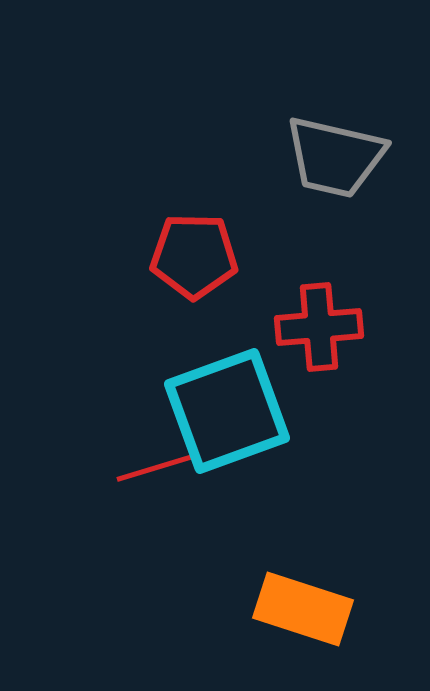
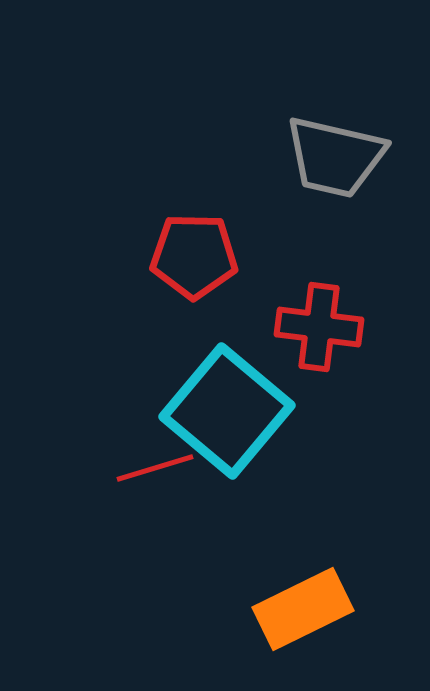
red cross: rotated 12 degrees clockwise
cyan square: rotated 30 degrees counterclockwise
orange rectangle: rotated 44 degrees counterclockwise
